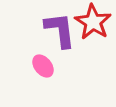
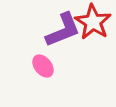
purple L-shape: moved 3 px right; rotated 75 degrees clockwise
